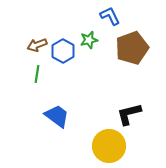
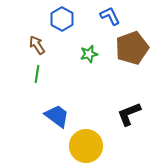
green star: moved 14 px down
brown arrow: rotated 78 degrees clockwise
blue hexagon: moved 1 px left, 32 px up
black L-shape: rotated 8 degrees counterclockwise
yellow circle: moved 23 px left
